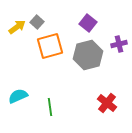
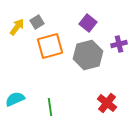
gray square: rotated 16 degrees clockwise
yellow arrow: rotated 18 degrees counterclockwise
cyan semicircle: moved 3 px left, 3 px down
